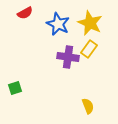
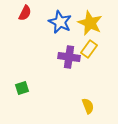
red semicircle: rotated 35 degrees counterclockwise
blue star: moved 2 px right, 2 px up
purple cross: moved 1 px right
green square: moved 7 px right
